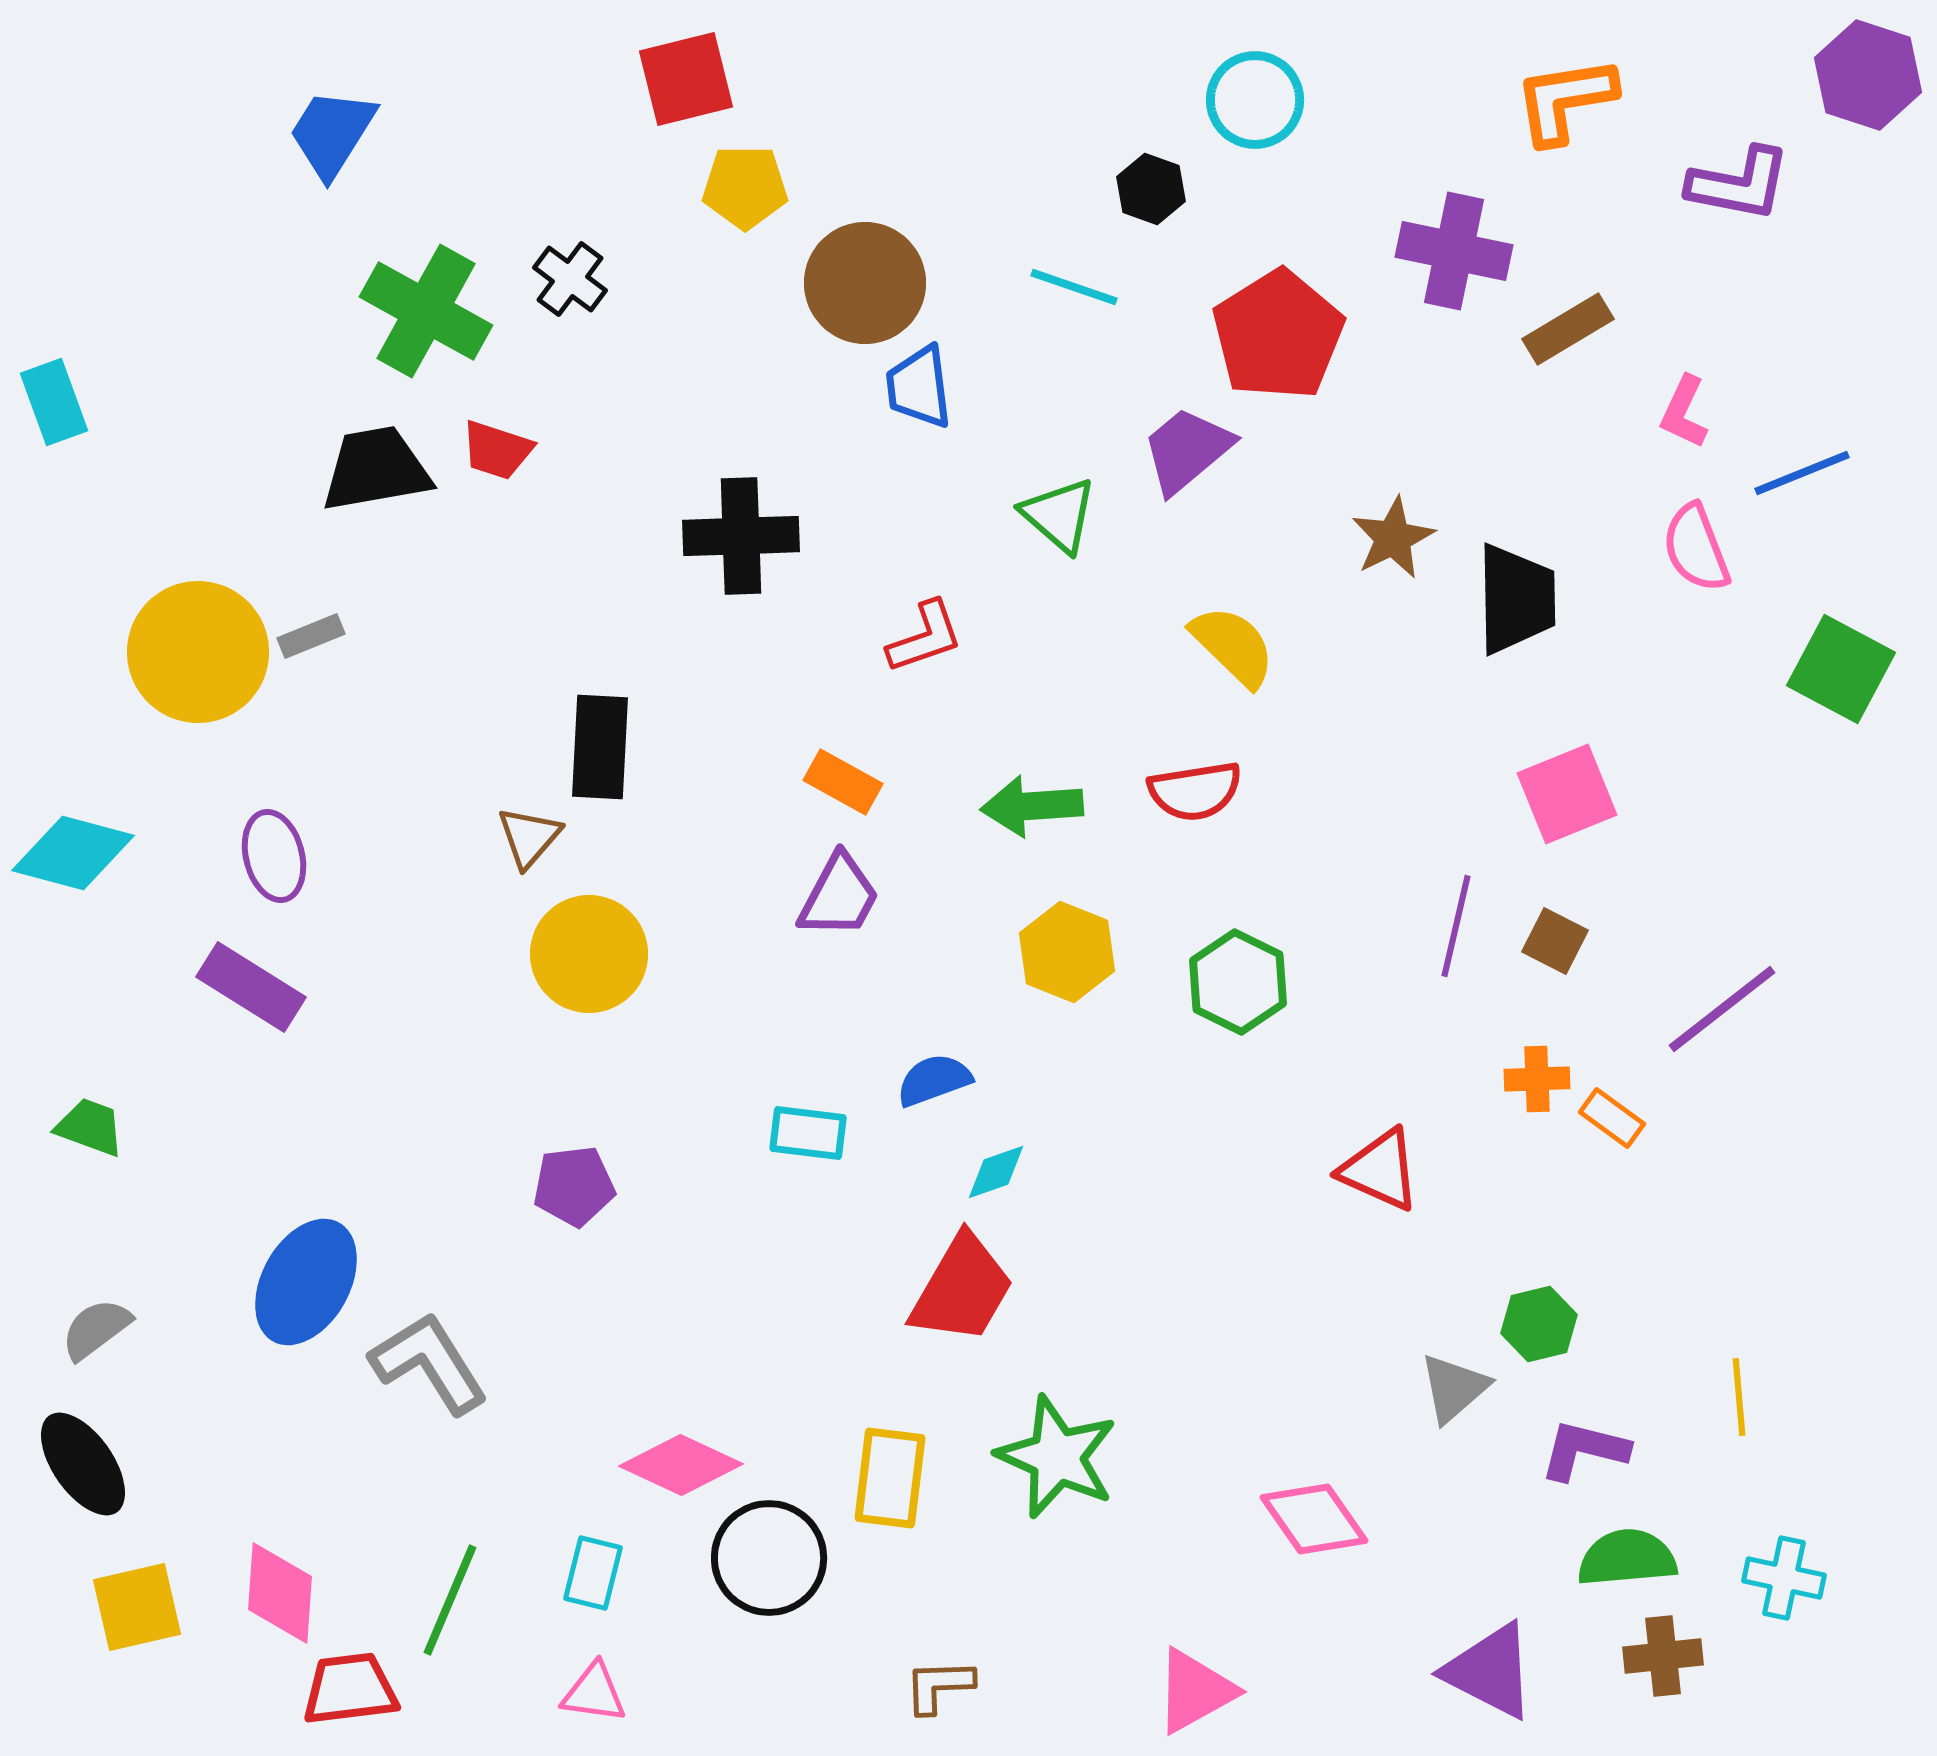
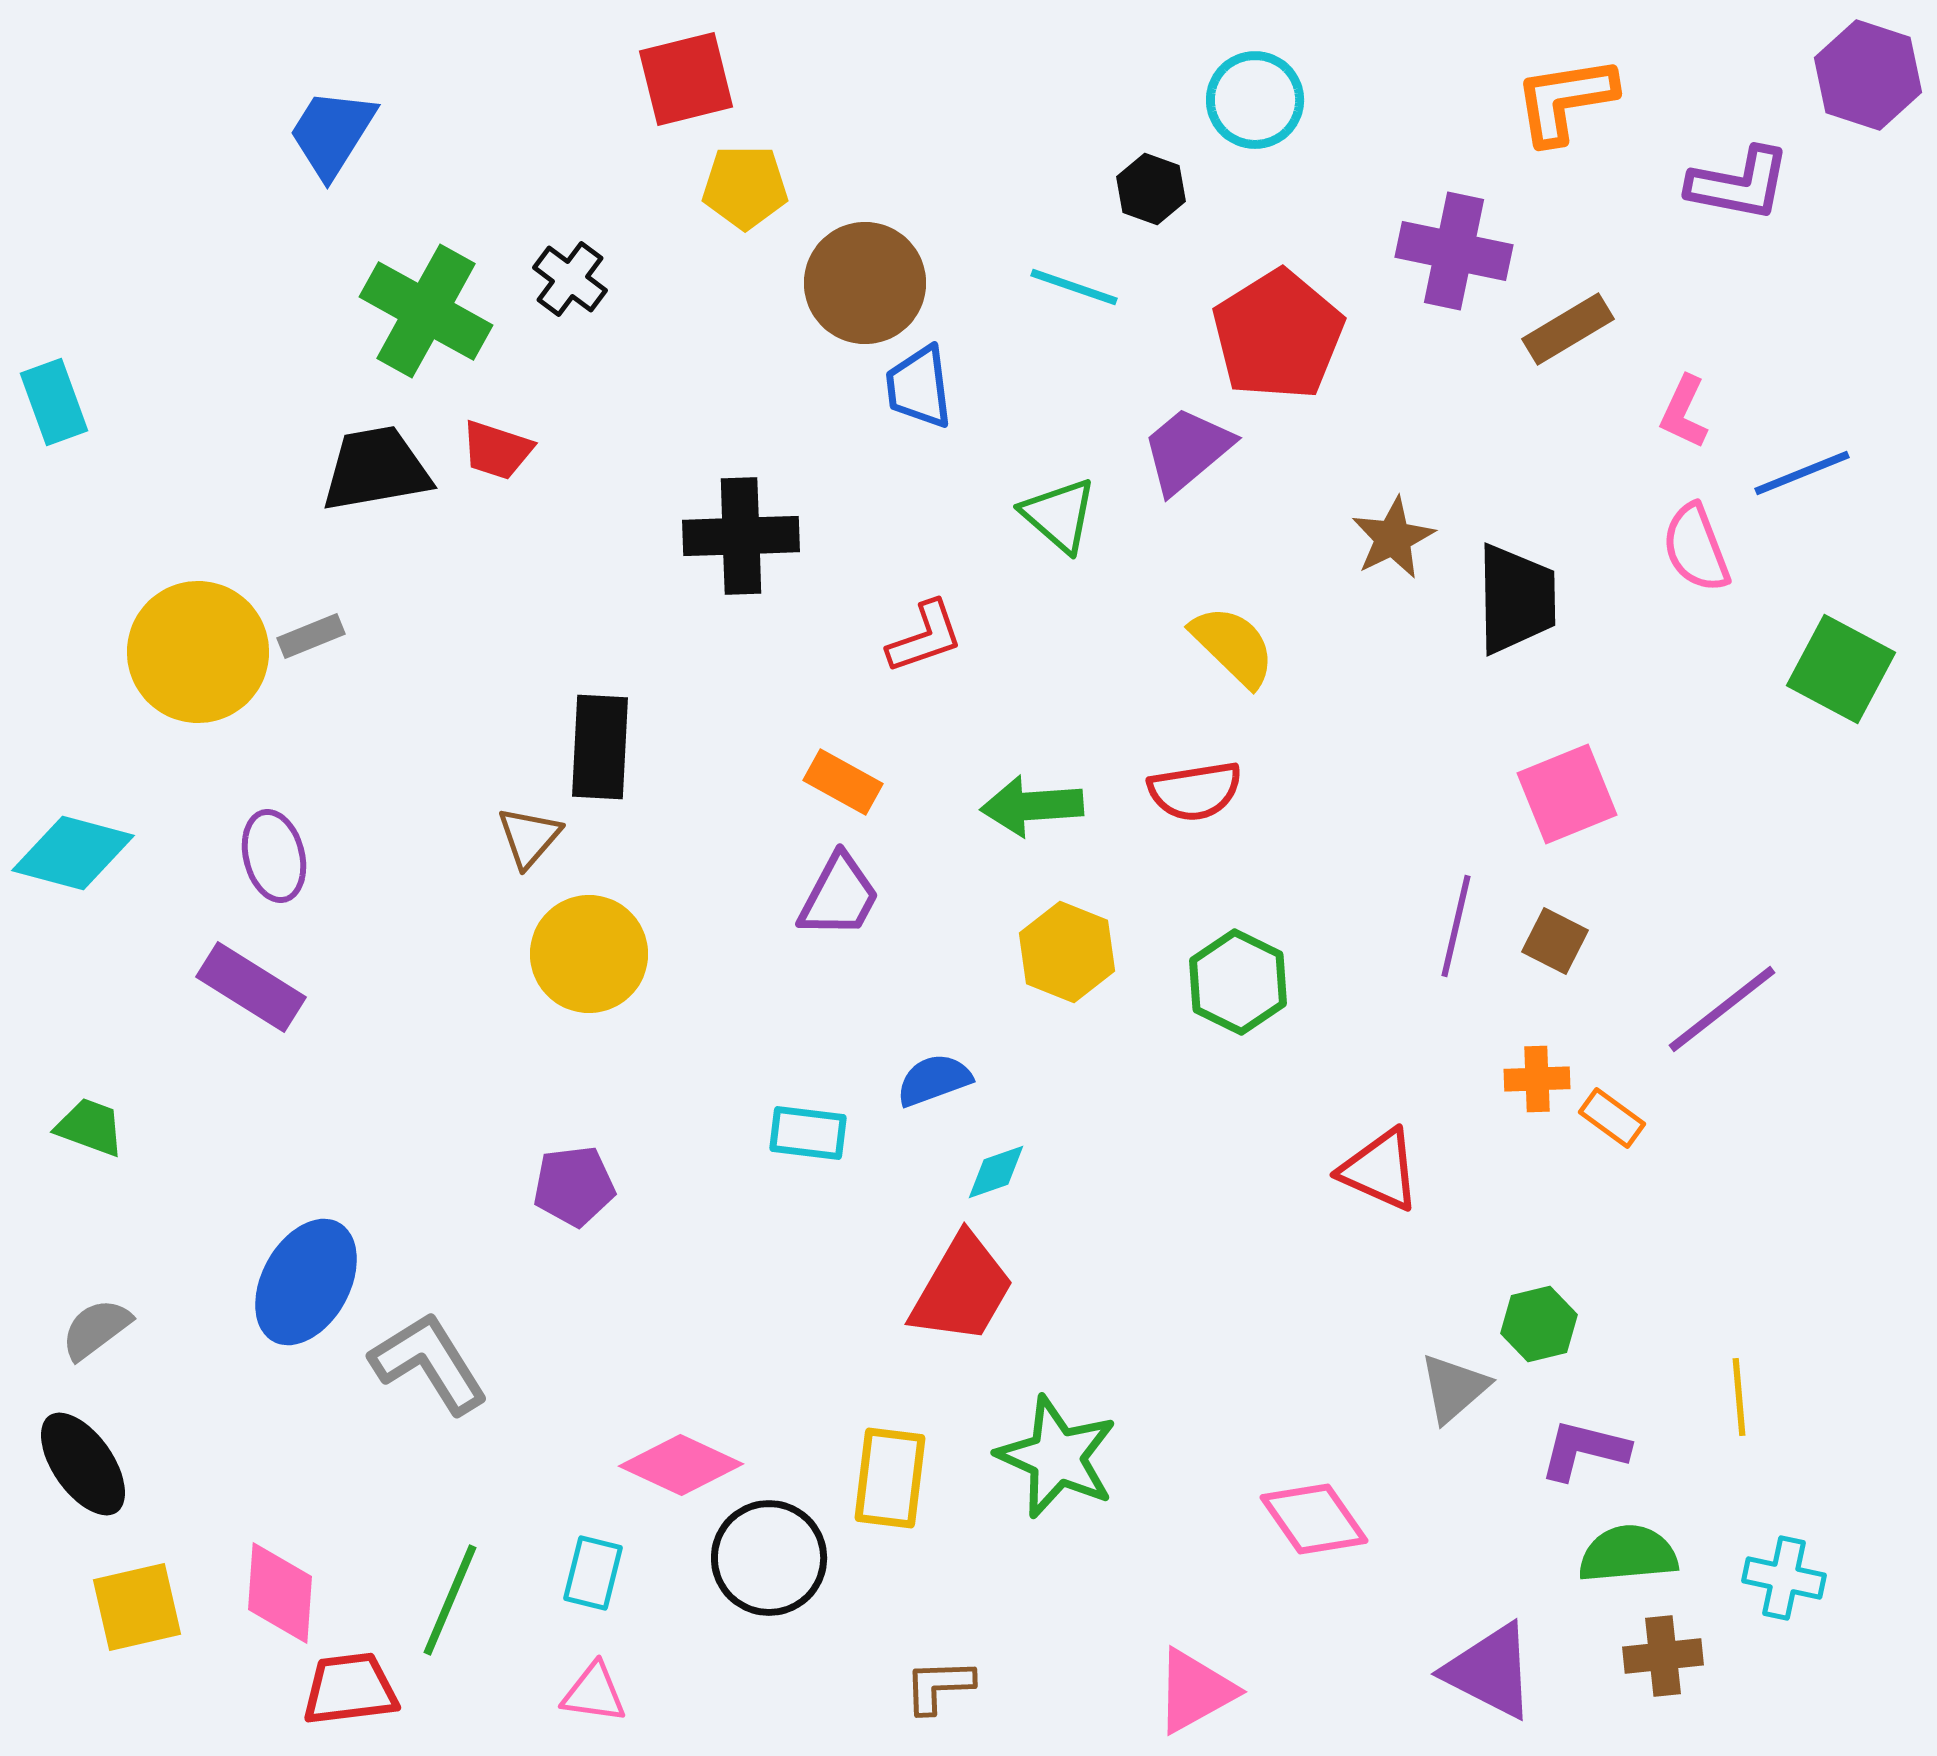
green semicircle at (1627, 1558): moved 1 px right, 4 px up
